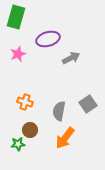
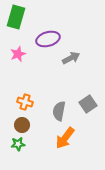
brown circle: moved 8 px left, 5 px up
